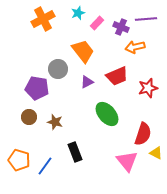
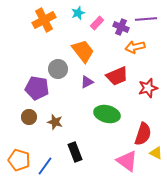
orange cross: moved 1 px right, 1 px down
green ellipse: rotated 35 degrees counterclockwise
pink triangle: rotated 15 degrees counterclockwise
